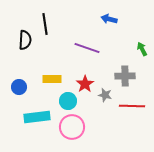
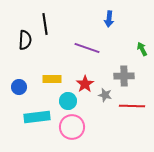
blue arrow: rotated 98 degrees counterclockwise
gray cross: moved 1 px left
